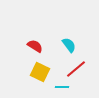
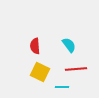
red semicircle: rotated 126 degrees counterclockwise
red line: rotated 35 degrees clockwise
